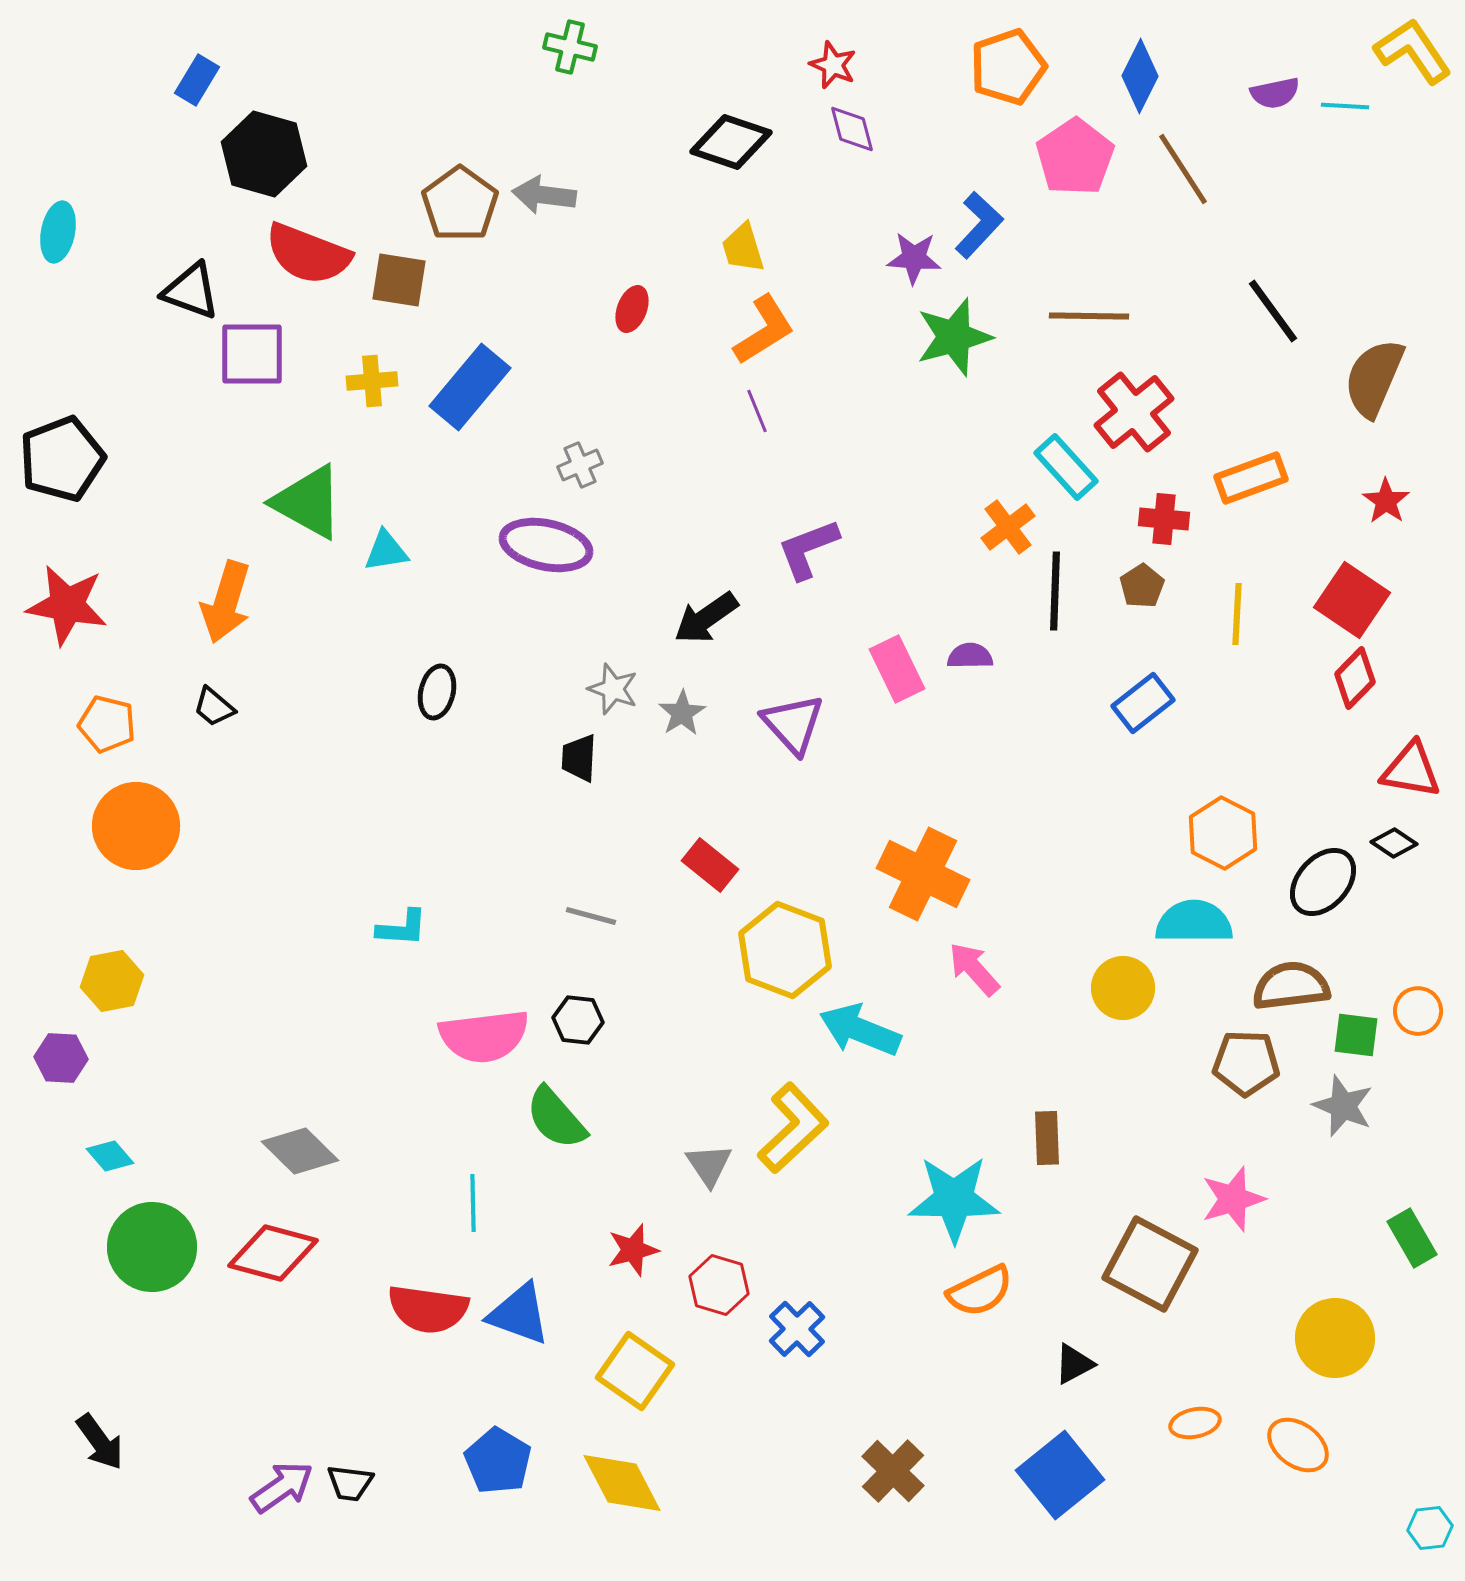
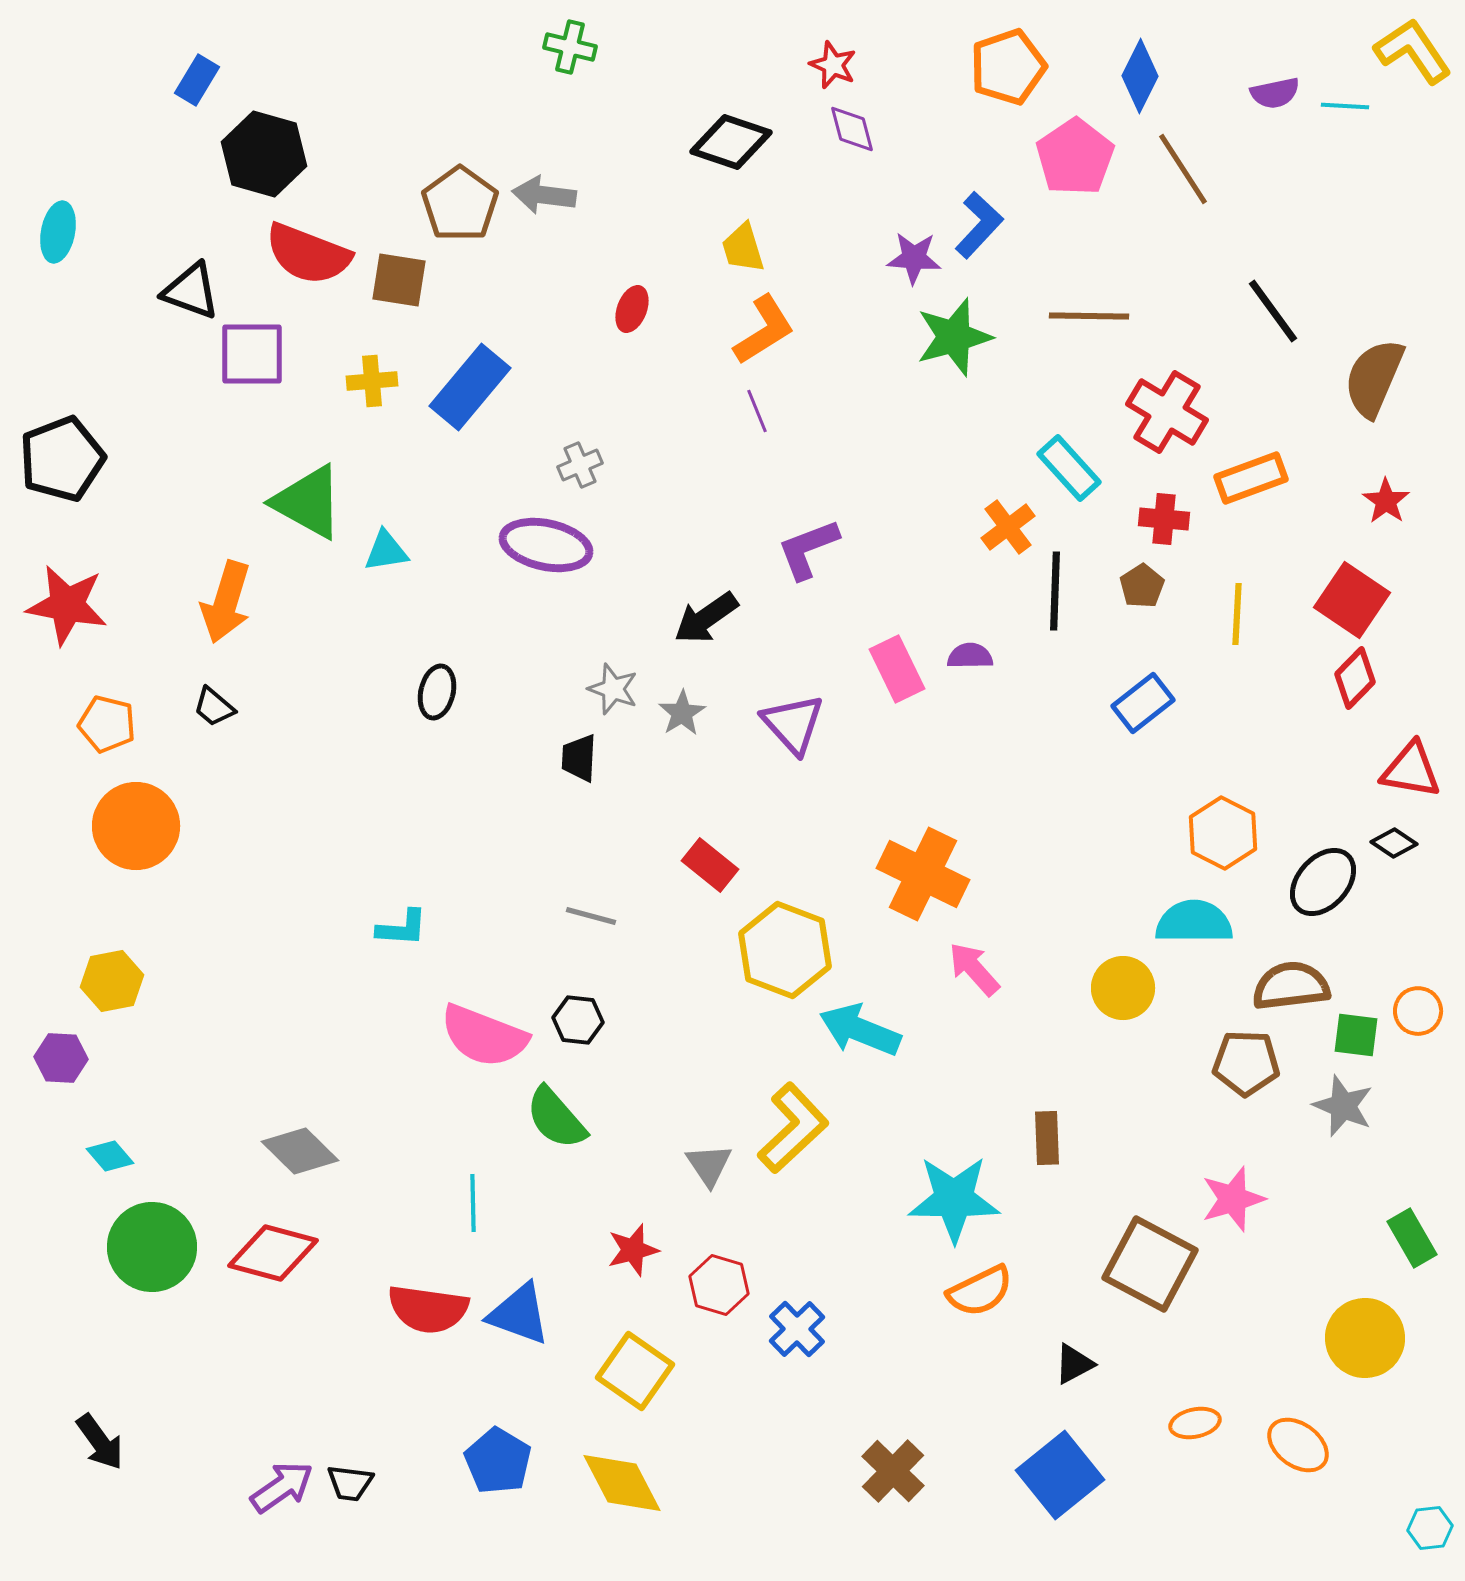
red cross at (1134, 412): moved 33 px right; rotated 20 degrees counterclockwise
cyan rectangle at (1066, 467): moved 3 px right, 1 px down
pink semicircle at (484, 1036): rotated 28 degrees clockwise
yellow circle at (1335, 1338): moved 30 px right
